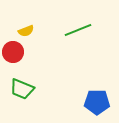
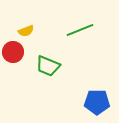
green line: moved 2 px right
green trapezoid: moved 26 px right, 23 px up
